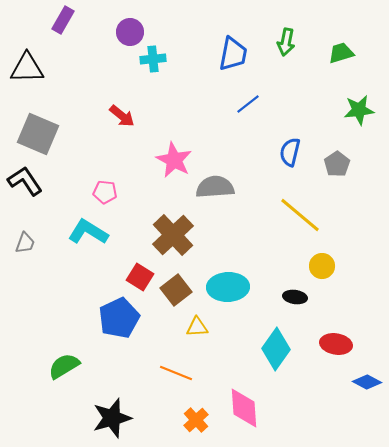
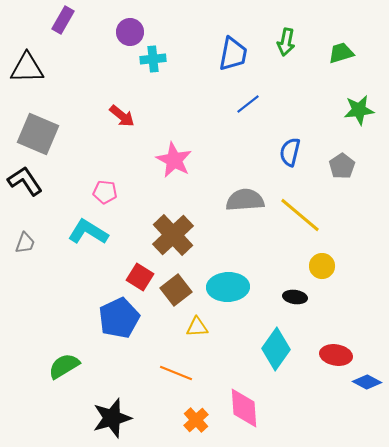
gray pentagon: moved 5 px right, 2 px down
gray semicircle: moved 30 px right, 13 px down
red ellipse: moved 11 px down
